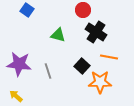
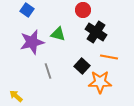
green triangle: moved 1 px up
purple star: moved 13 px right, 22 px up; rotated 20 degrees counterclockwise
